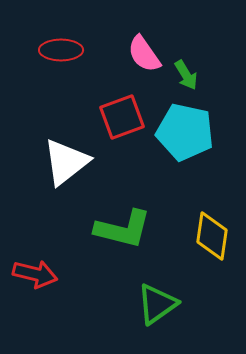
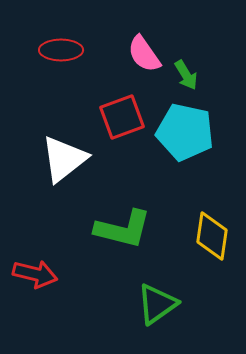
white triangle: moved 2 px left, 3 px up
